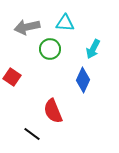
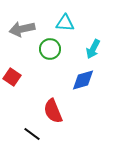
gray arrow: moved 5 px left, 2 px down
blue diamond: rotated 50 degrees clockwise
